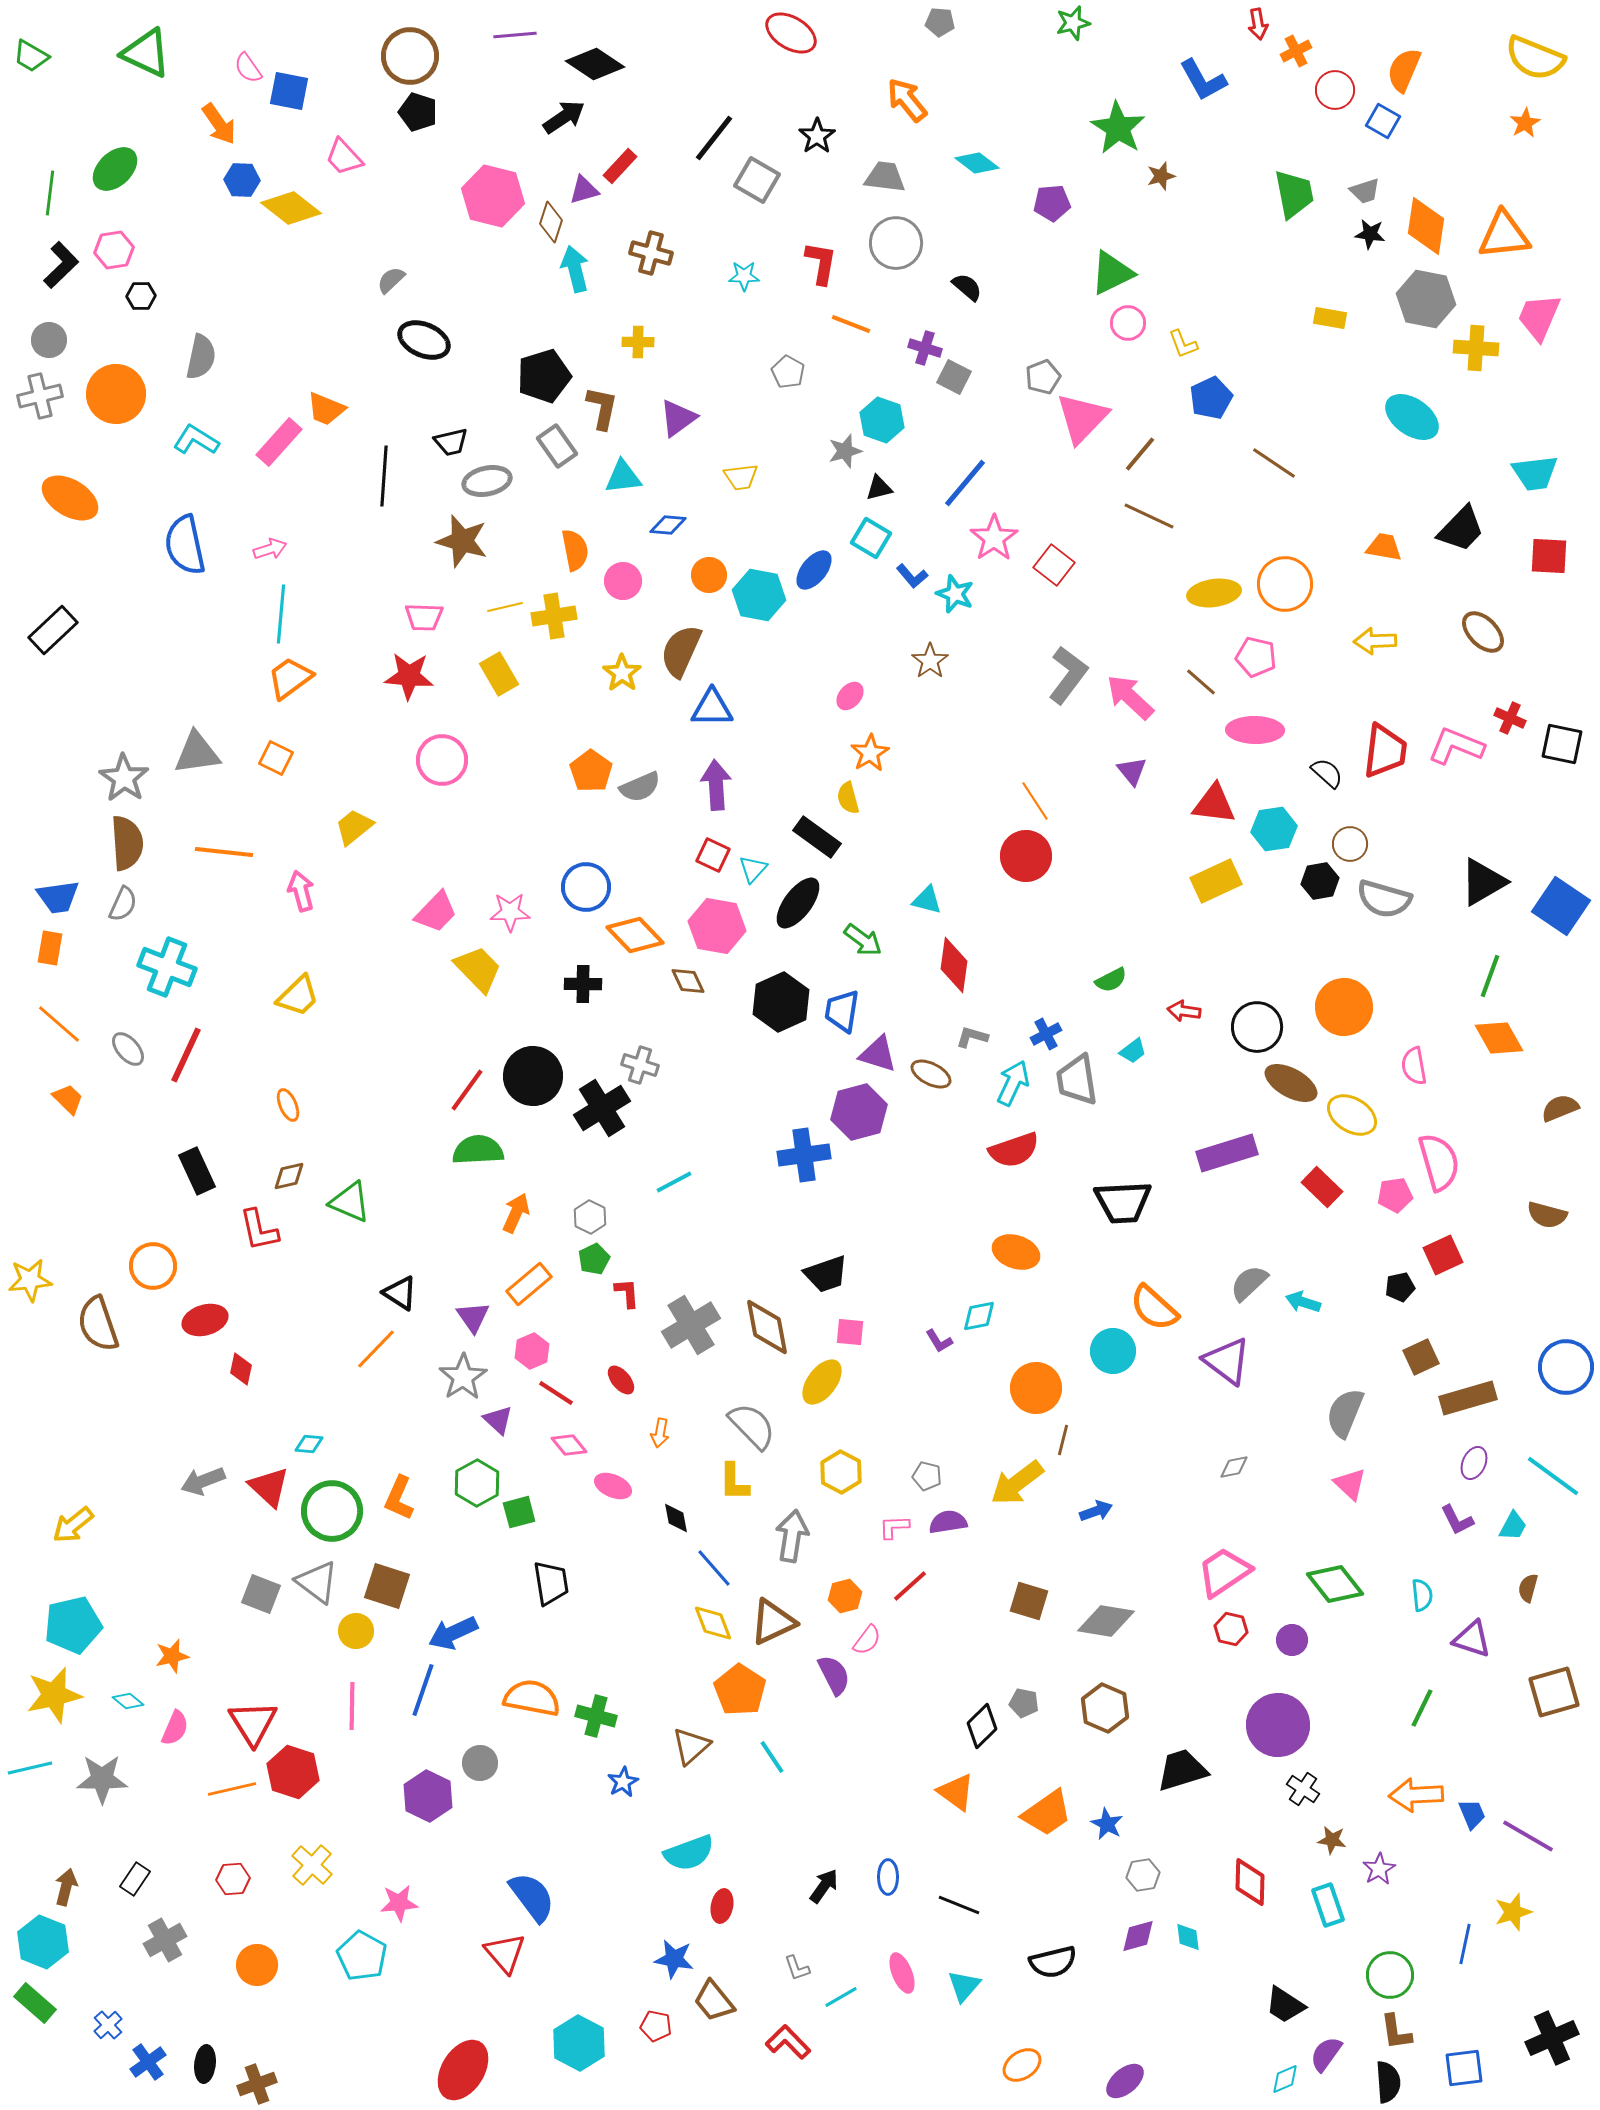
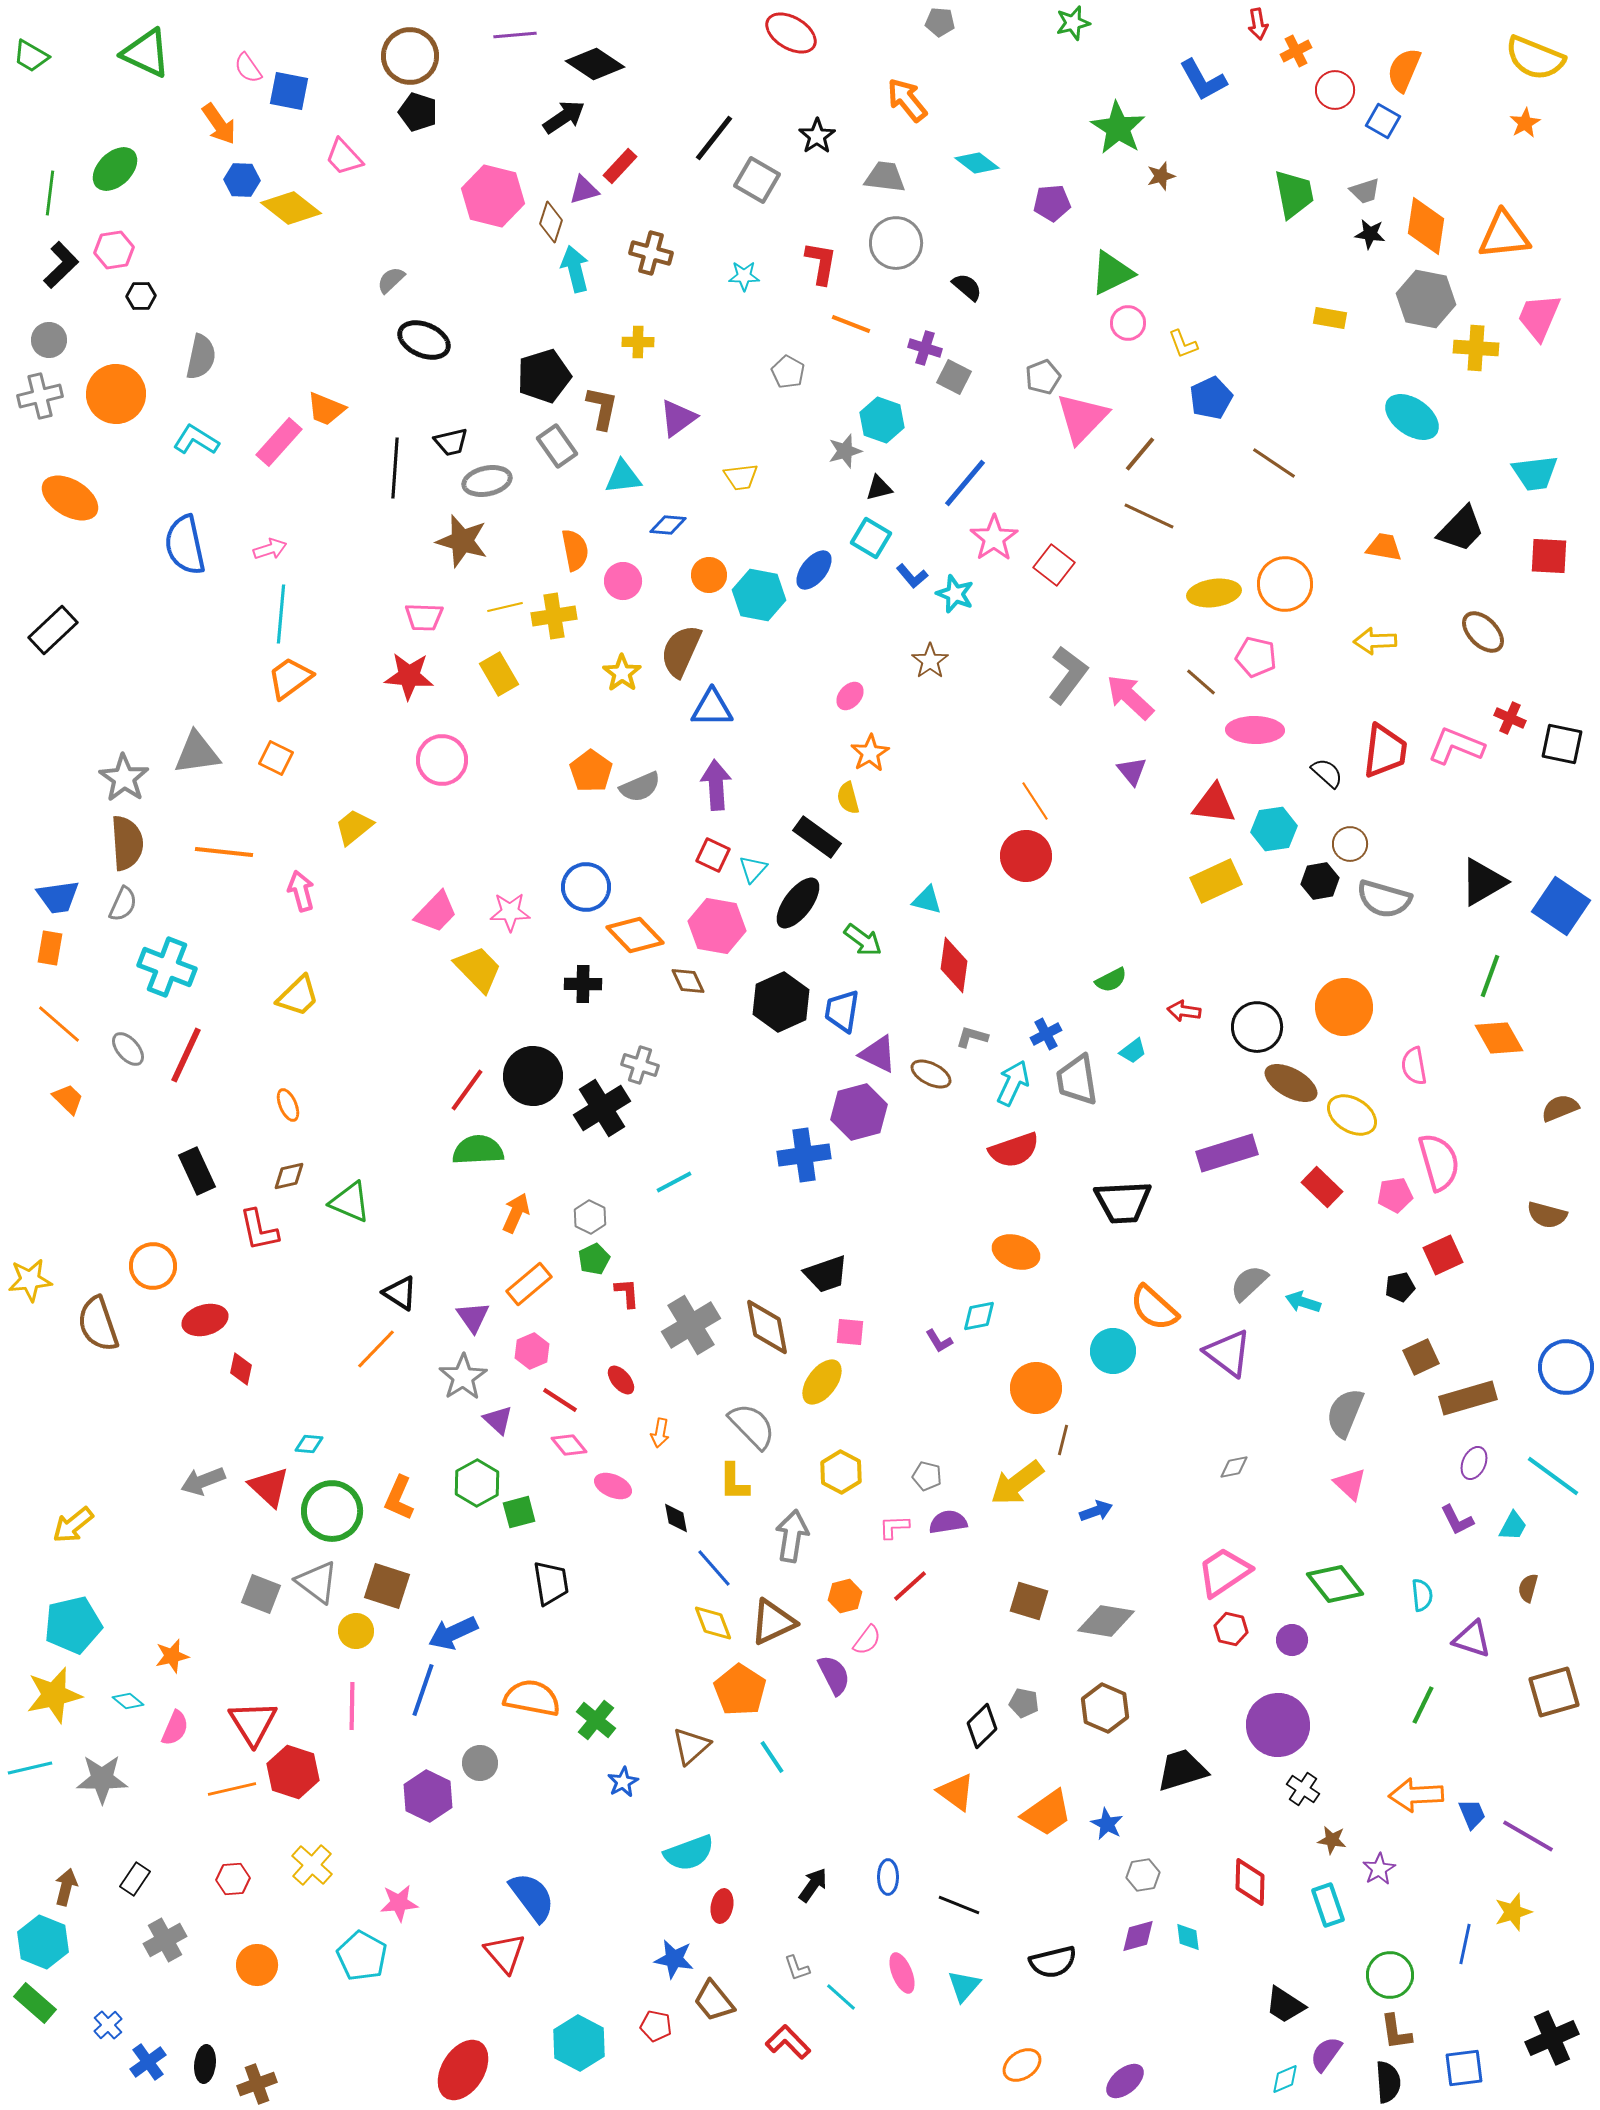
black line at (384, 476): moved 11 px right, 8 px up
purple triangle at (878, 1054): rotated 9 degrees clockwise
purple triangle at (1227, 1361): moved 1 px right, 8 px up
red line at (556, 1393): moved 4 px right, 7 px down
green line at (1422, 1708): moved 1 px right, 3 px up
green cross at (596, 1716): moved 4 px down; rotated 24 degrees clockwise
black arrow at (824, 1886): moved 11 px left, 1 px up
cyan line at (841, 1997): rotated 72 degrees clockwise
